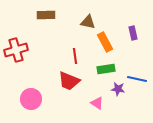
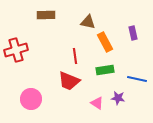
green rectangle: moved 1 px left, 1 px down
purple star: moved 9 px down
